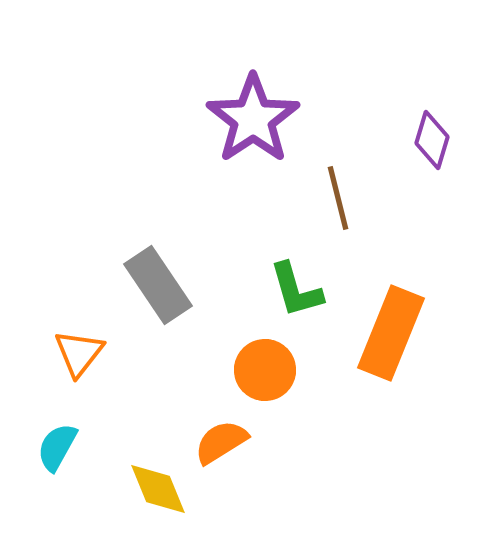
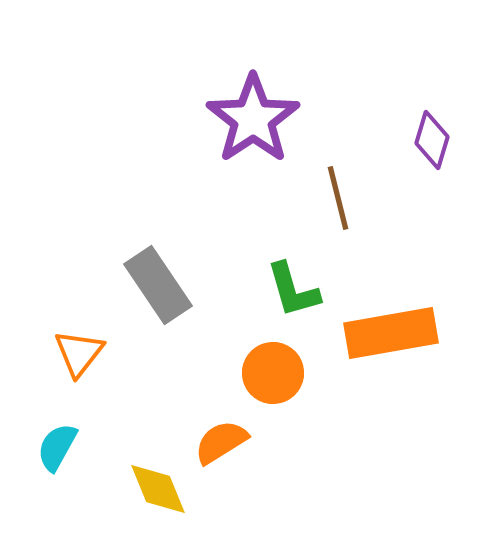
green L-shape: moved 3 px left
orange rectangle: rotated 58 degrees clockwise
orange circle: moved 8 px right, 3 px down
